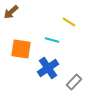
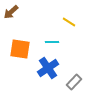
cyan line: moved 2 px down; rotated 16 degrees counterclockwise
orange square: moved 1 px left
